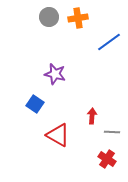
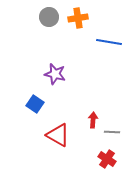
blue line: rotated 45 degrees clockwise
red arrow: moved 1 px right, 4 px down
